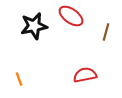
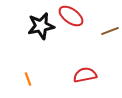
black star: moved 7 px right
brown line: moved 4 px right, 1 px up; rotated 54 degrees clockwise
orange line: moved 9 px right
